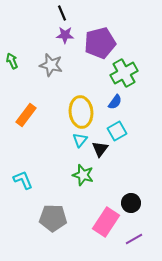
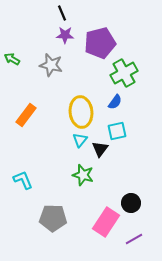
green arrow: moved 2 px up; rotated 35 degrees counterclockwise
cyan square: rotated 18 degrees clockwise
